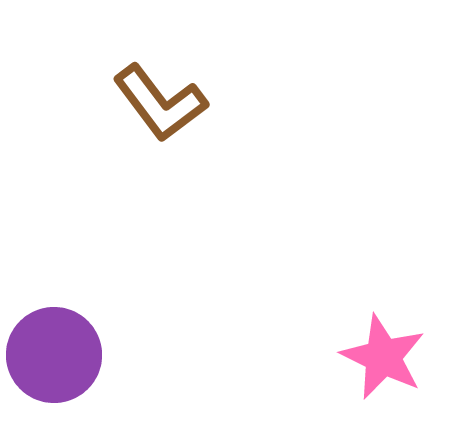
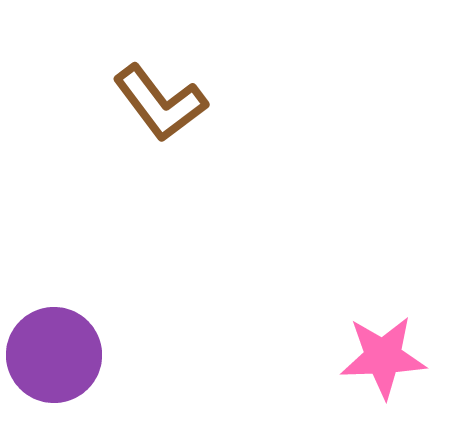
pink star: rotated 28 degrees counterclockwise
